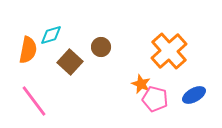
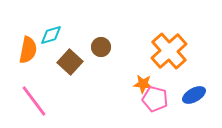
orange star: moved 2 px right; rotated 18 degrees counterclockwise
